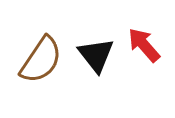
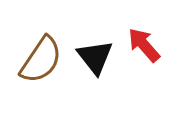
black triangle: moved 1 px left, 2 px down
